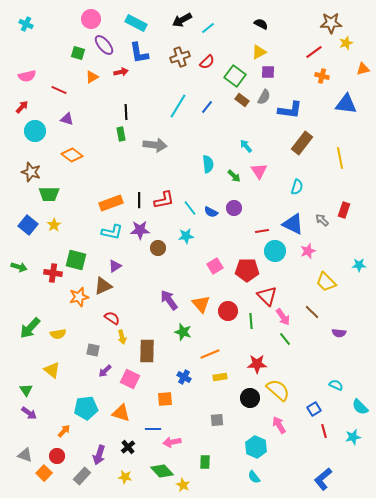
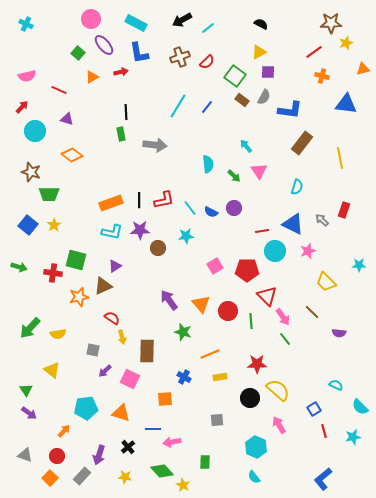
green square at (78, 53): rotated 24 degrees clockwise
orange square at (44, 473): moved 6 px right, 5 px down
